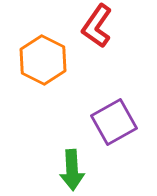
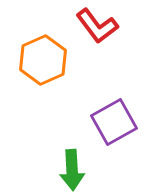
red L-shape: rotated 72 degrees counterclockwise
orange hexagon: rotated 9 degrees clockwise
